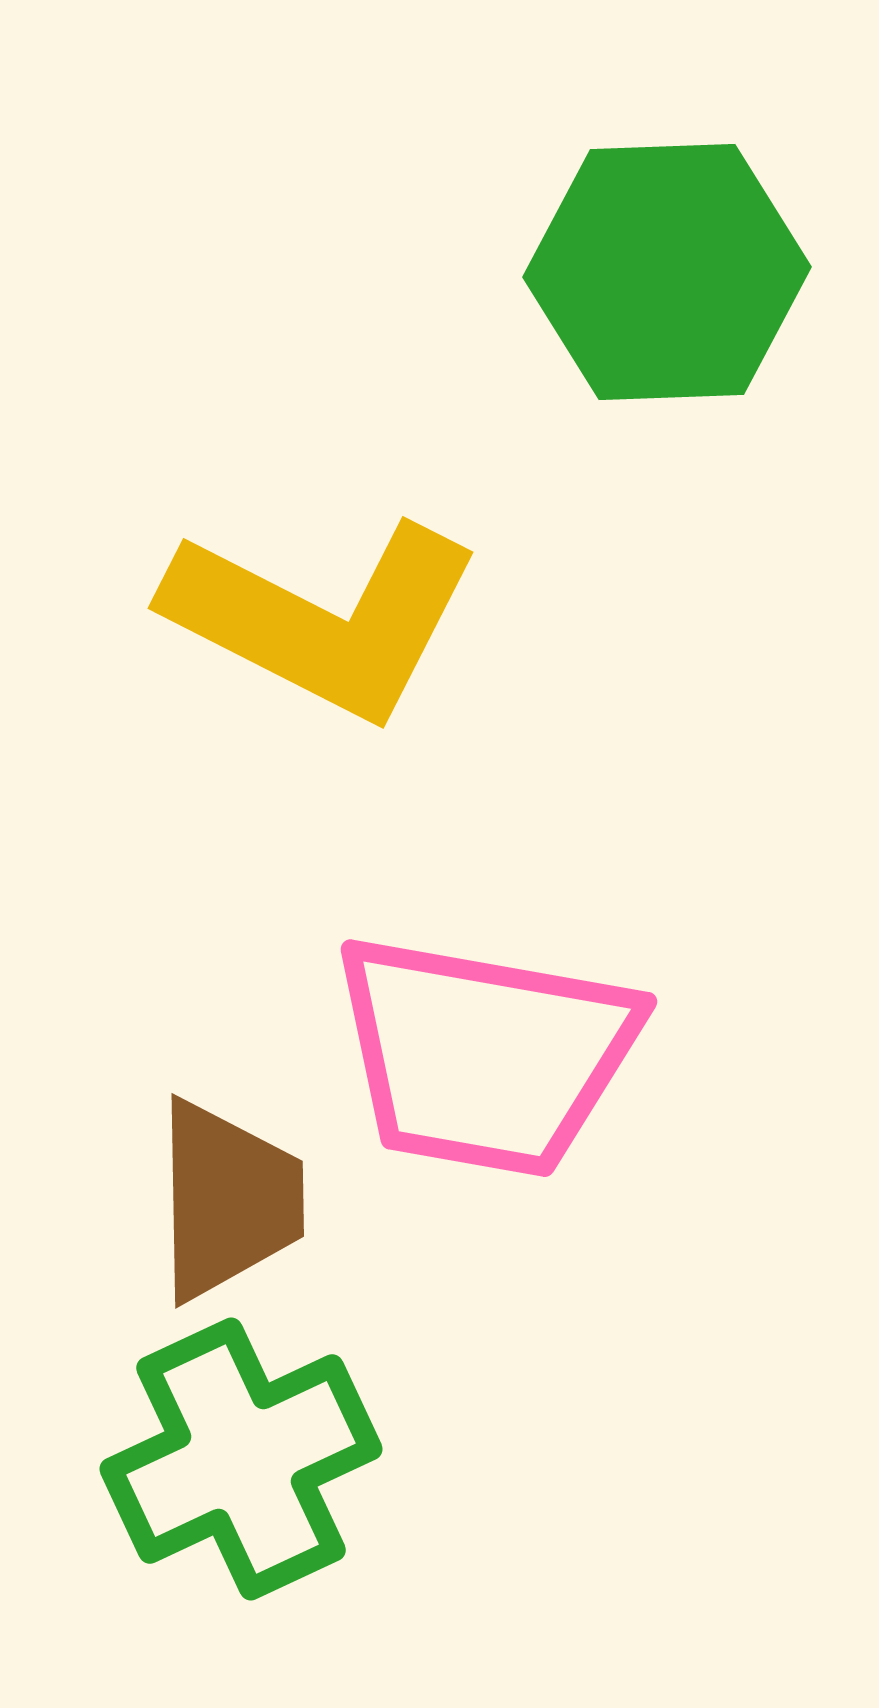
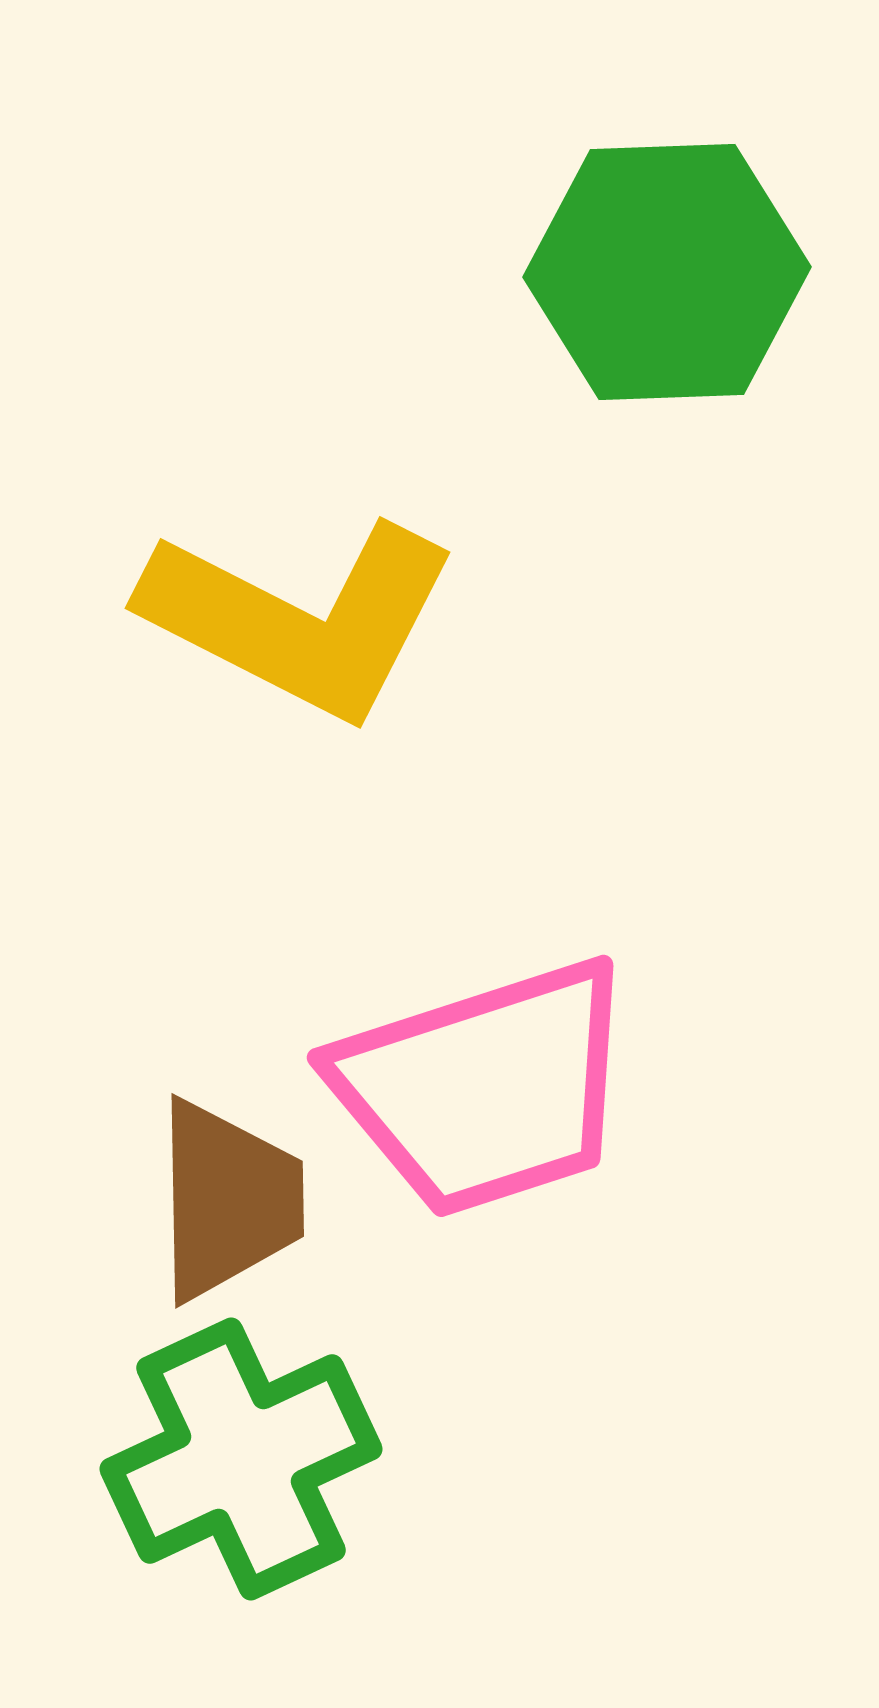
yellow L-shape: moved 23 px left
pink trapezoid: moved 33 px down; rotated 28 degrees counterclockwise
